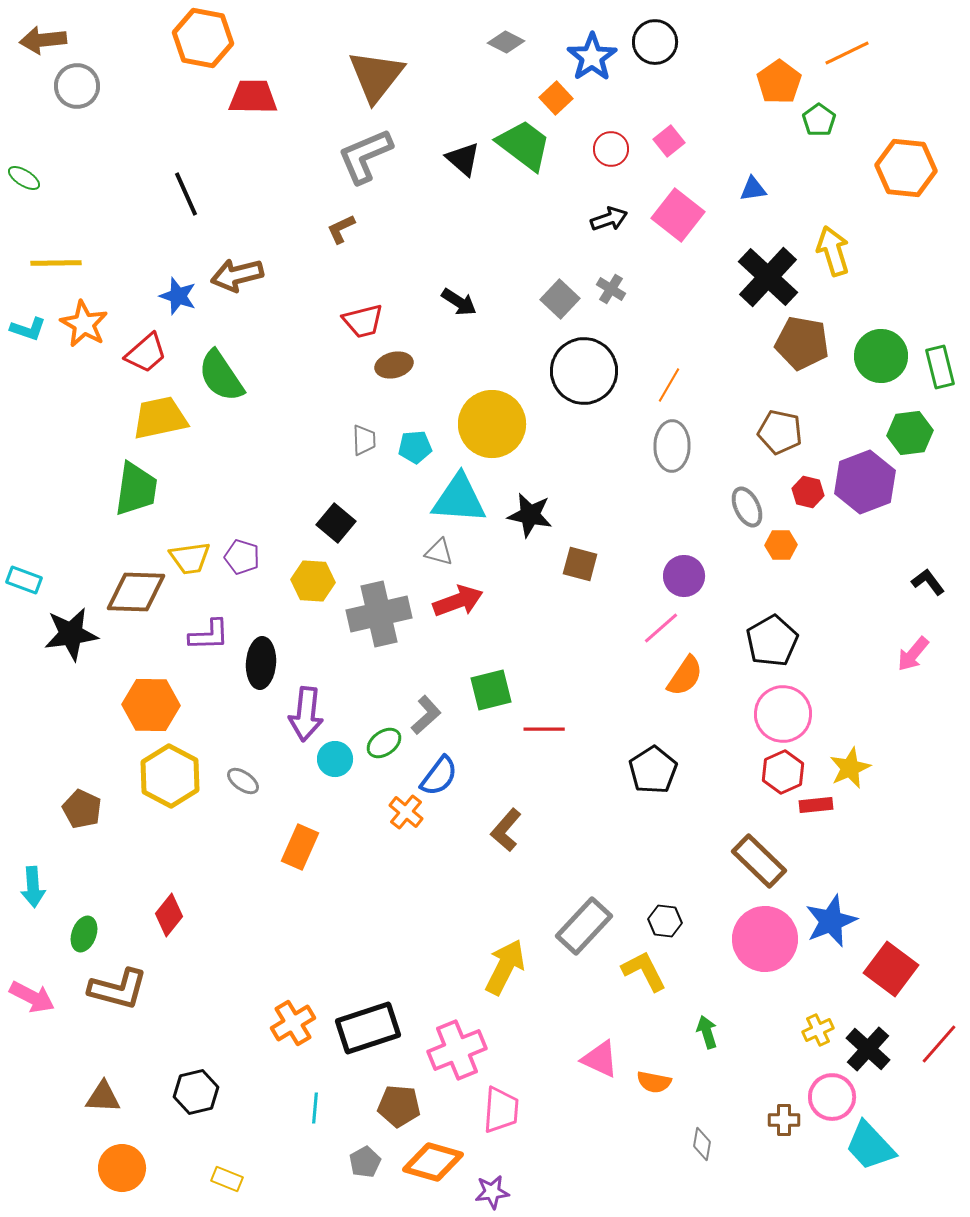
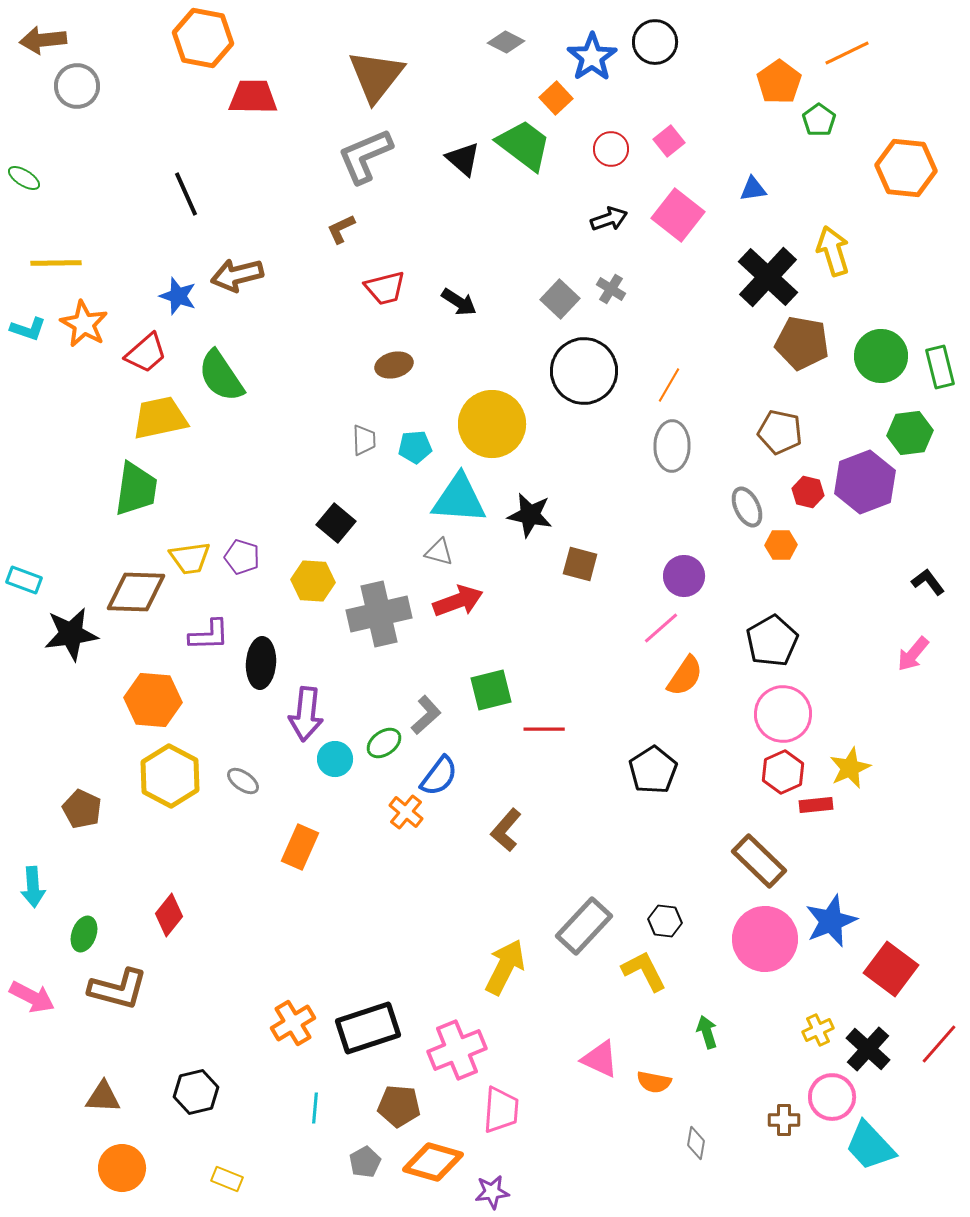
red trapezoid at (363, 321): moved 22 px right, 33 px up
orange hexagon at (151, 705): moved 2 px right, 5 px up; rotated 4 degrees clockwise
gray diamond at (702, 1144): moved 6 px left, 1 px up
